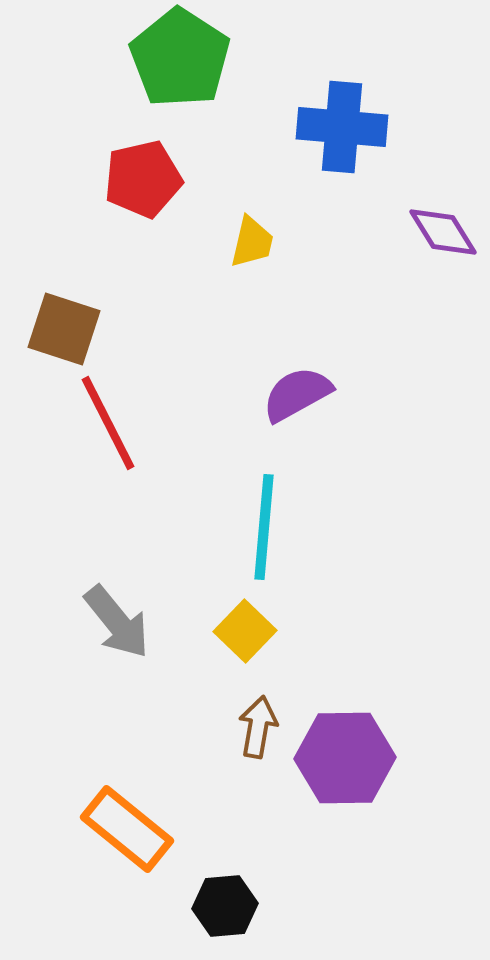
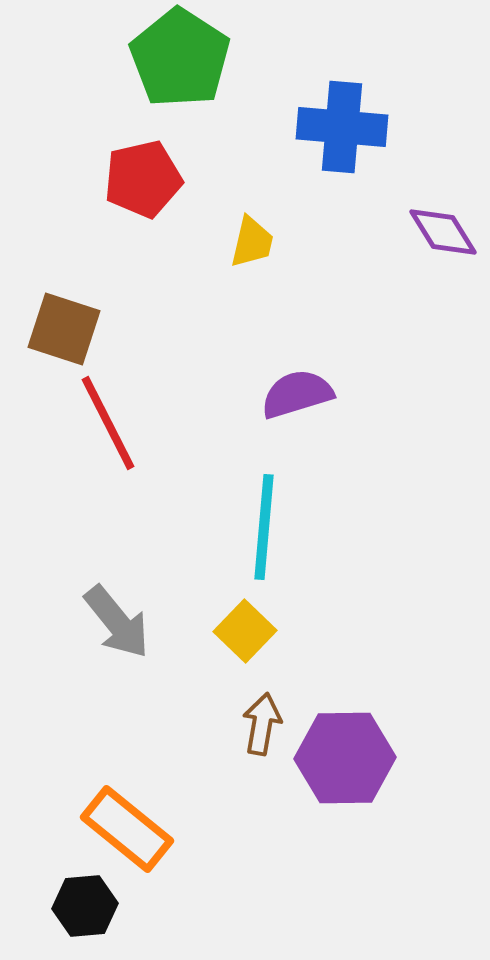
purple semicircle: rotated 12 degrees clockwise
brown arrow: moved 4 px right, 3 px up
black hexagon: moved 140 px left
